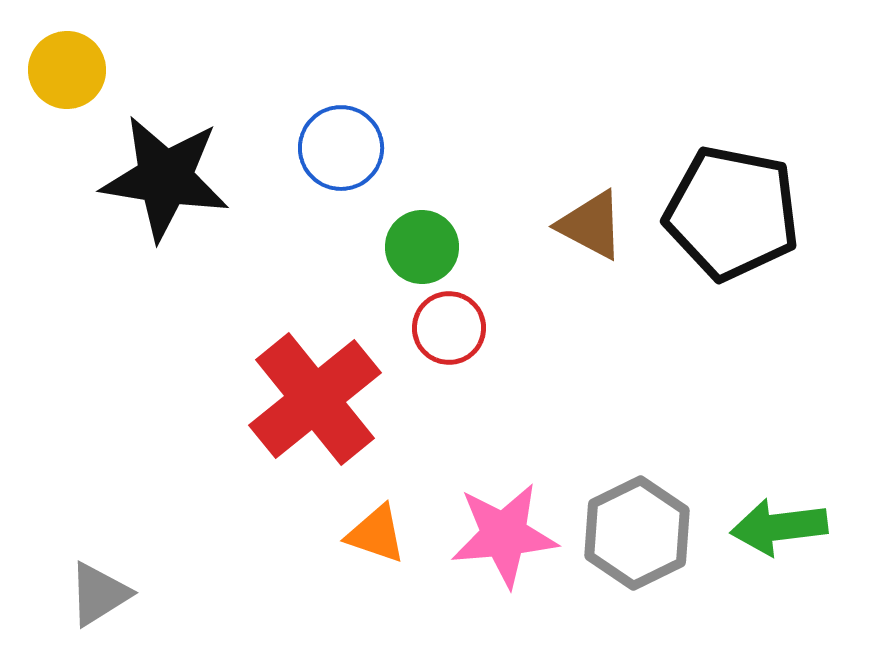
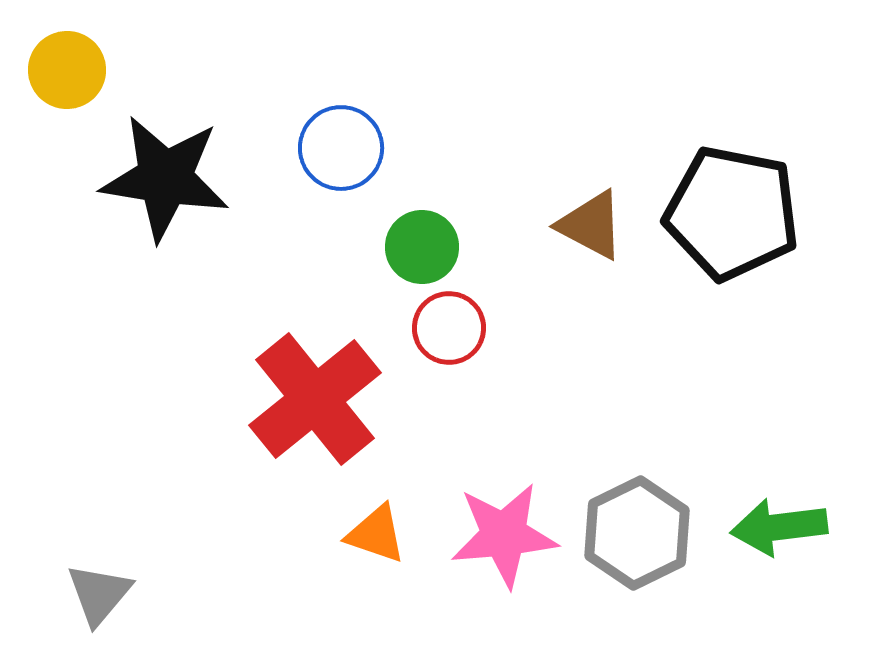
gray triangle: rotated 18 degrees counterclockwise
